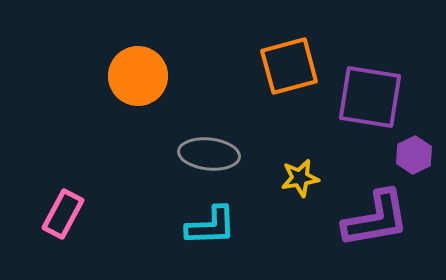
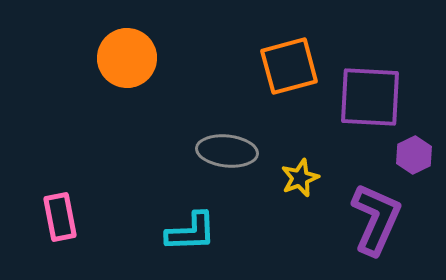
orange circle: moved 11 px left, 18 px up
purple square: rotated 6 degrees counterclockwise
gray ellipse: moved 18 px right, 3 px up
yellow star: rotated 12 degrees counterclockwise
pink rectangle: moved 3 px left, 3 px down; rotated 39 degrees counterclockwise
purple L-shape: rotated 56 degrees counterclockwise
cyan L-shape: moved 20 px left, 6 px down
